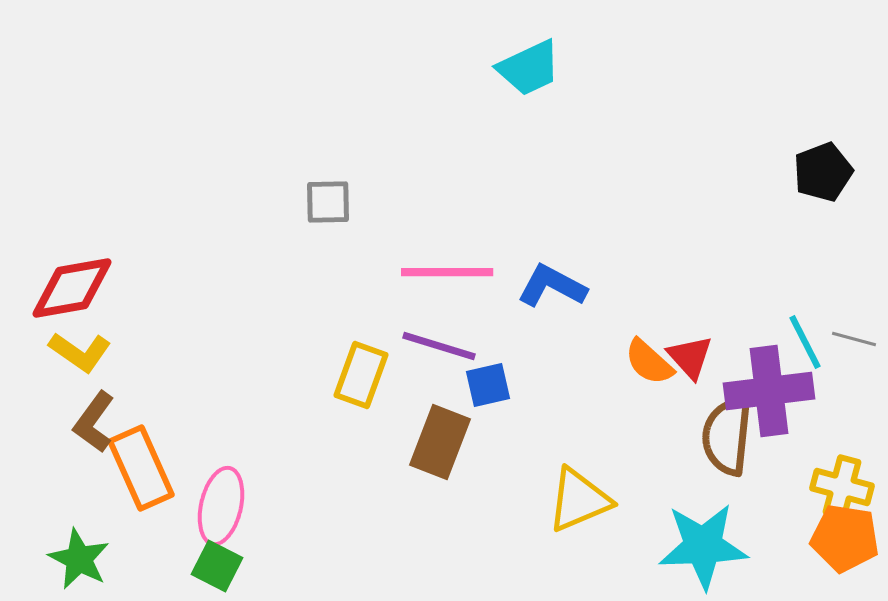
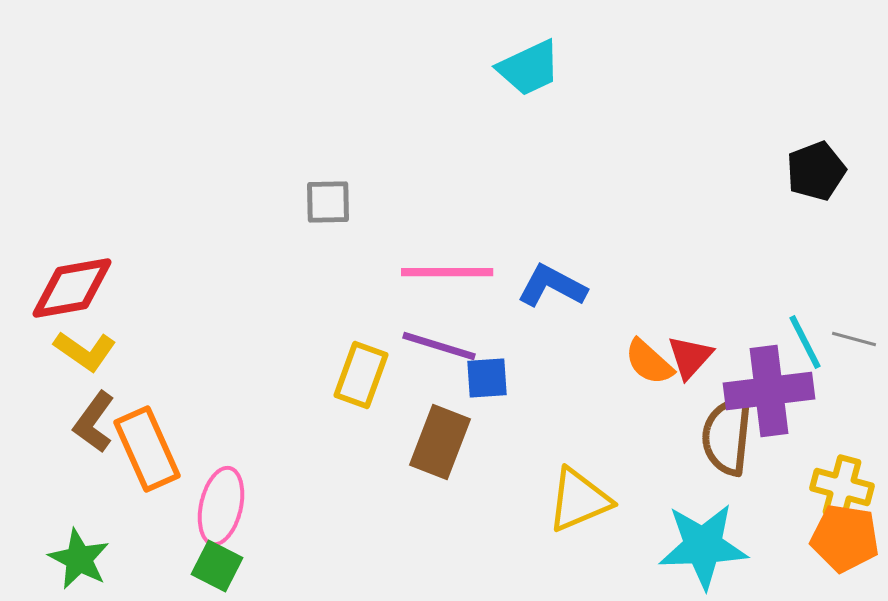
black pentagon: moved 7 px left, 1 px up
yellow L-shape: moved 5 px right, 1 px up
red triangle: rotated 24 degrees clockwise
blue square: moved 1 px left, 7 px up; rotated 9 degrees clockwise
orange rectangle: moved 6 px right, 19 px up
